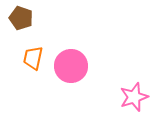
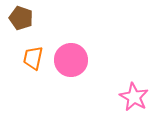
pink circle: moved 6 px up
pink star: rotated 24 degrees counterclockwise
